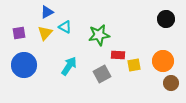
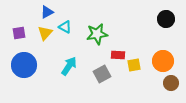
green star: moved 2 px left, 1 px up
